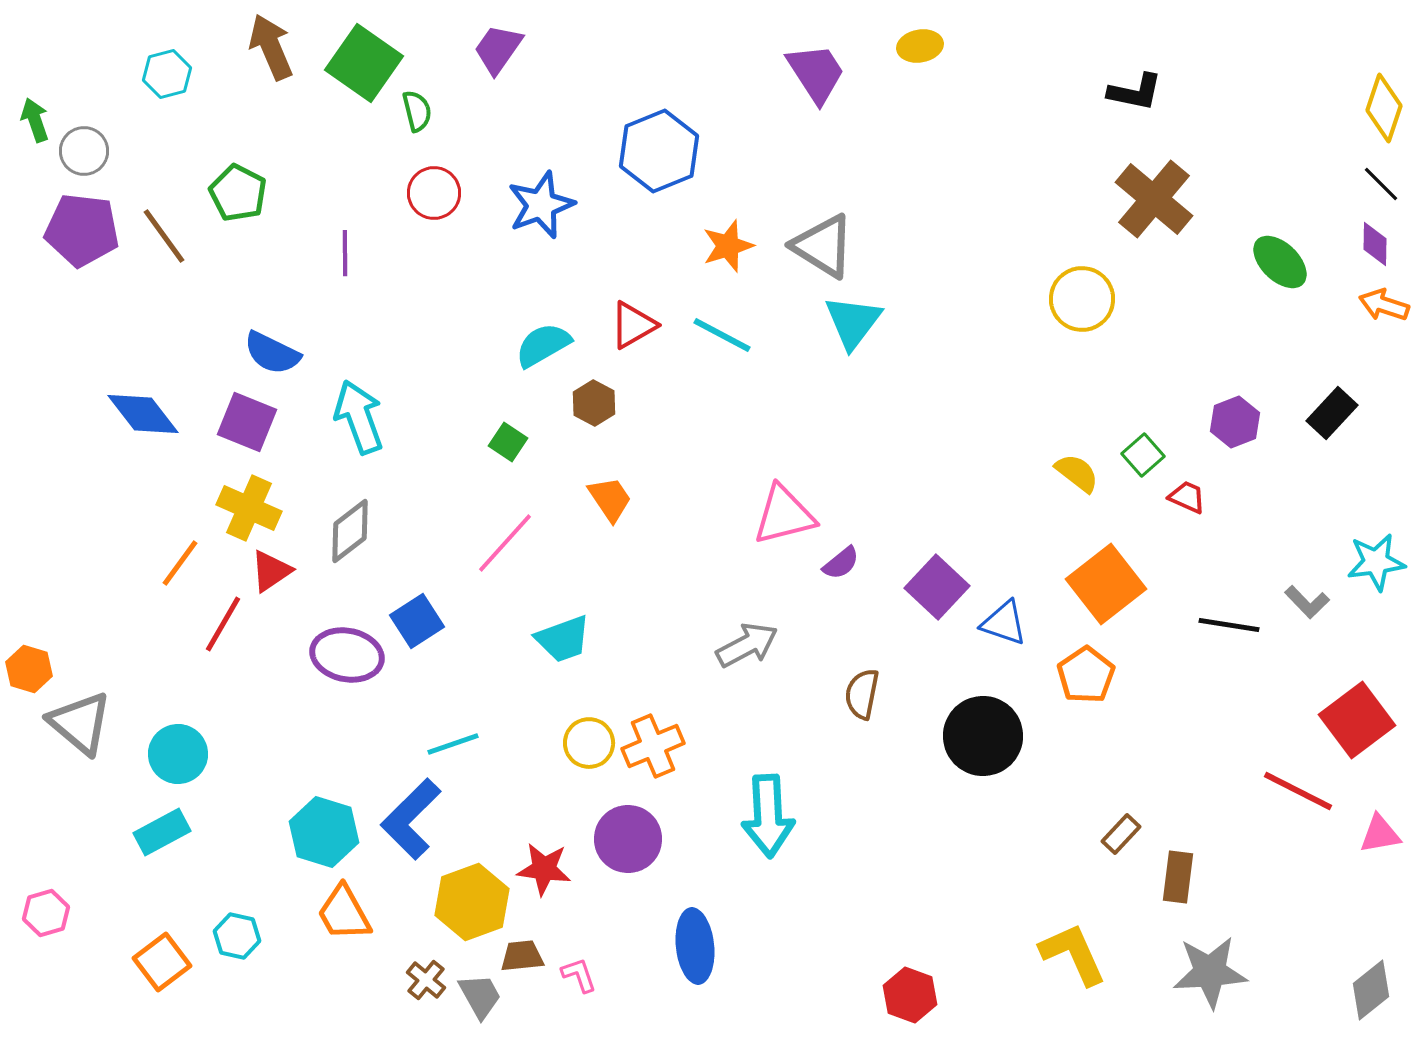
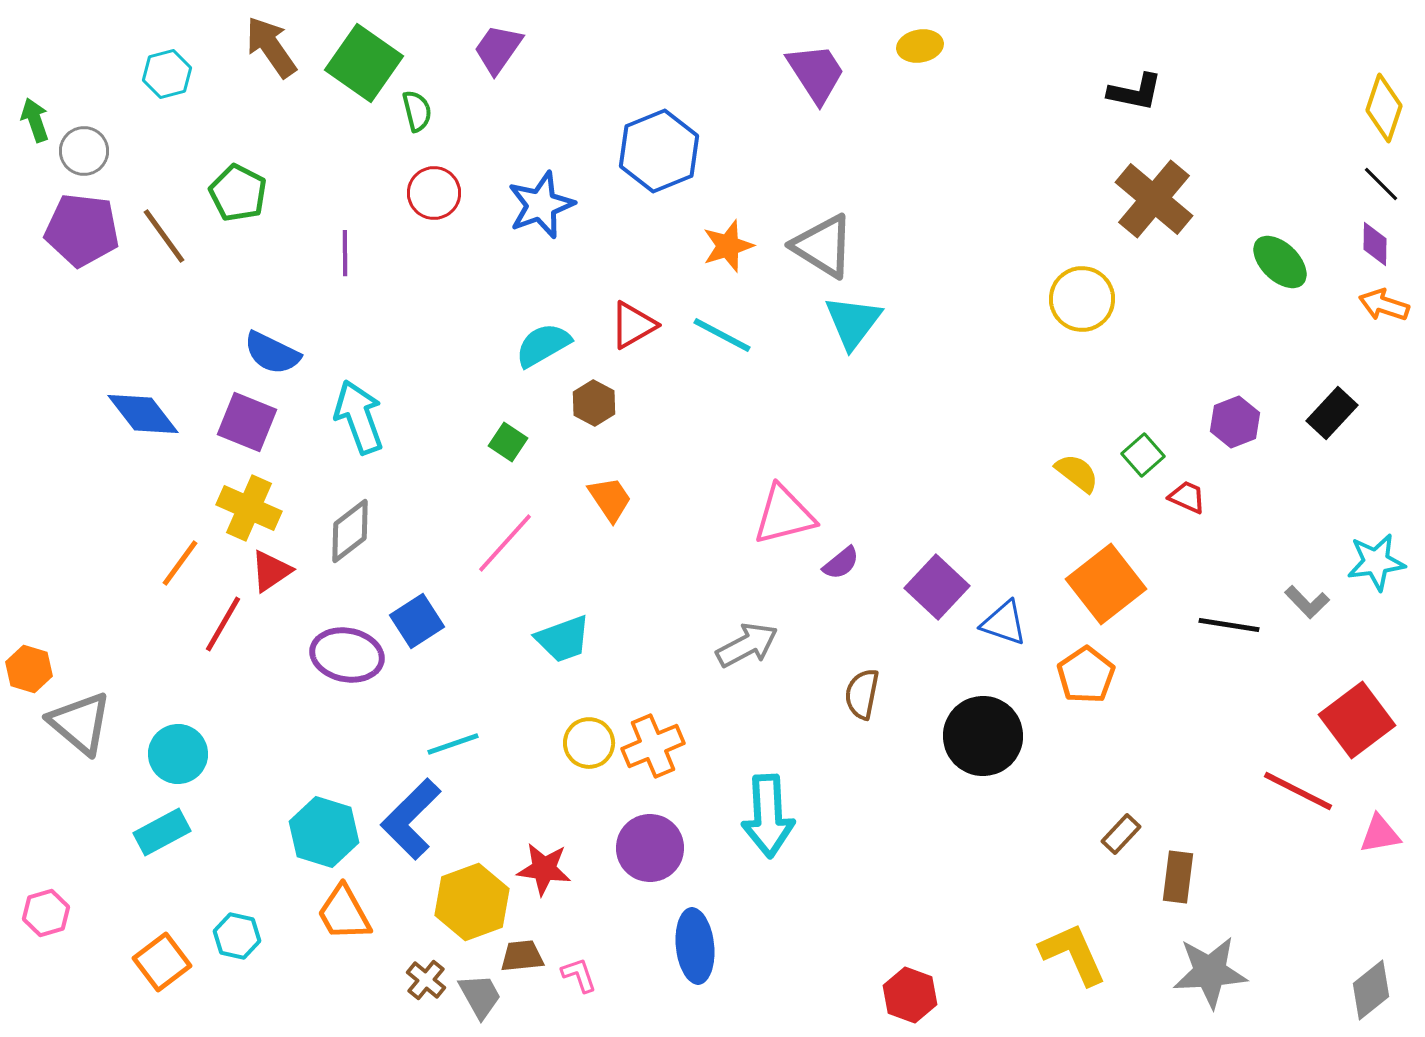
brown arrow at (271, 47): rotated 12 degrees counterclockwise
purple circle at (628, 839): moved 22 px right, 9 px down
